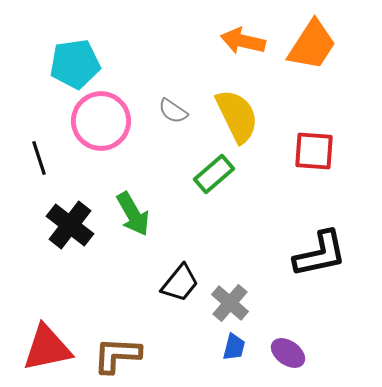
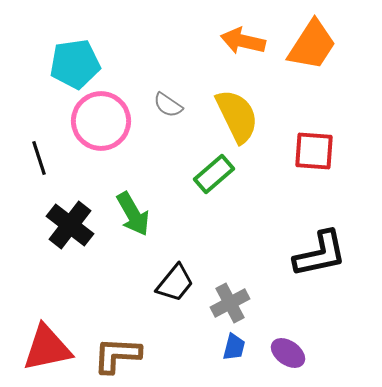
gray semicircle: moved 5 px left, 6 px up
black trapezoid: moved 5 px left
gray cross: rotated 21 degrees clockwise
